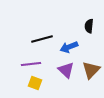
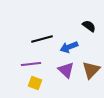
black semicircle: rotated 120 degrees clockwise
